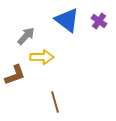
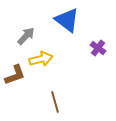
purple cross: moved 1 px left, 27 px down
yellow arrow: moved 1 px left, 2 px down; rotated 15 degrees counterclockwise
